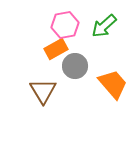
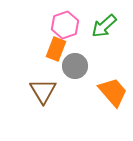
pink hexagon: rotated 8 degrees counterclockwise
orange rectangle: rotated 40 degrees counterclockwise
orange trapezoid: moved 8 px down
